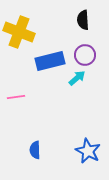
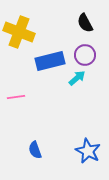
black semicircle: moved 2 px right, 3 px down; rotated 24 degrees counterclockwise
blue semicircle: rotated 18 degrees counterclockwise
